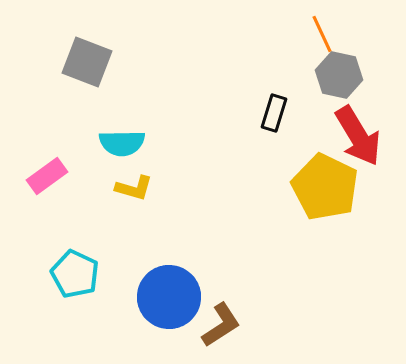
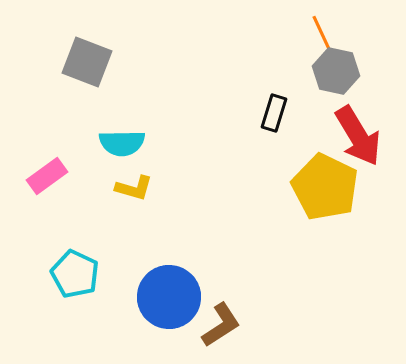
gray hexagon: moved 3 px left, 4 px up
